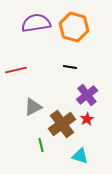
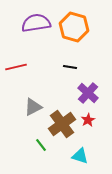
red line: moved 3 px up
purple cross: moved 1 px right, 2 px up; rotated 10 degrees counterclockwise
red star: moved 1 px right, 1 px down
green line: rotated 24 degrees counterclockwise
